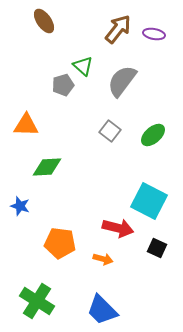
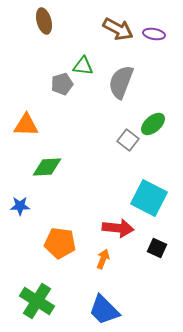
brown ellipse: rotated 20 degrees clockwise
brown arrow: rotated 80 degrees clockwise
green triangle: rotated 35 degrees counterclockwise
gray semicircle: moved 1 px left, 1 px down; rotated 16 degrees counterclockwise
gray pentagon: moved 1 px left, 1 px up
gray square: moved 18 px right, 9 px down
green ellipse: moved 11 px up
cyan square: moved 3 px up
blue star: rotated 18 degrees counterclockwise
red arrow: rotated 8 degrees counterclockwise
orange arrow: rotated 84 degrees counterclockwise
blue trapezoid: moved 2 px right
